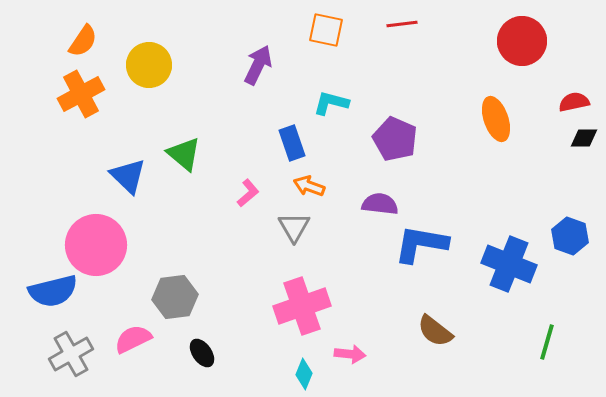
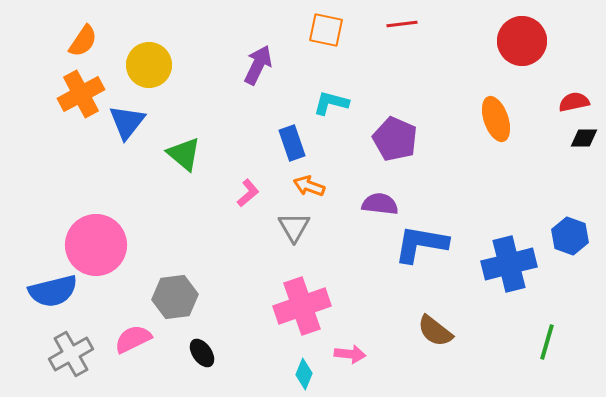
blue triangle: moved 1 px left, 54 px up; rotated 24 degrees clockwise
blue cross: rotated 36 degrees counterclockwise
